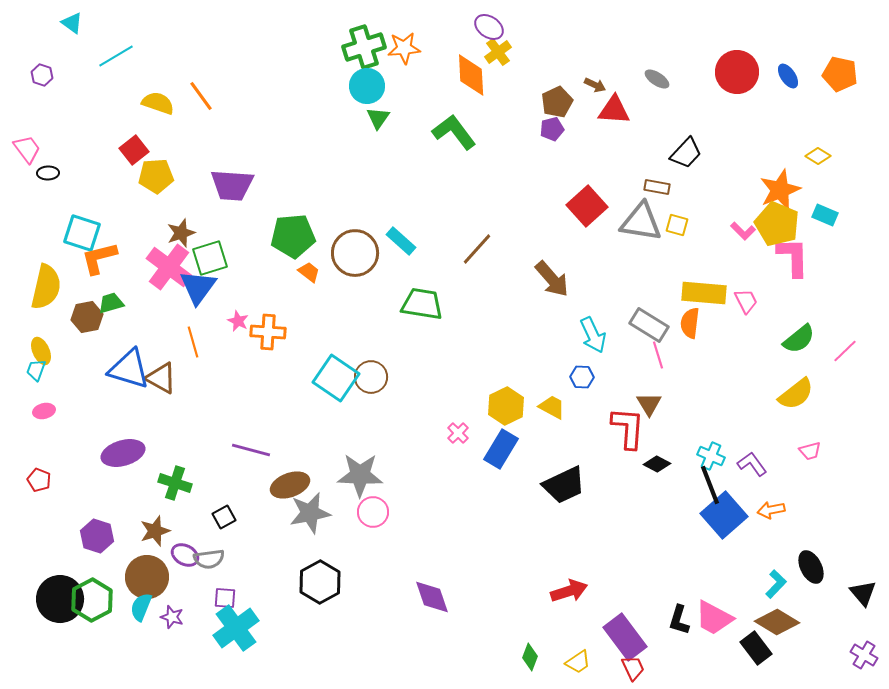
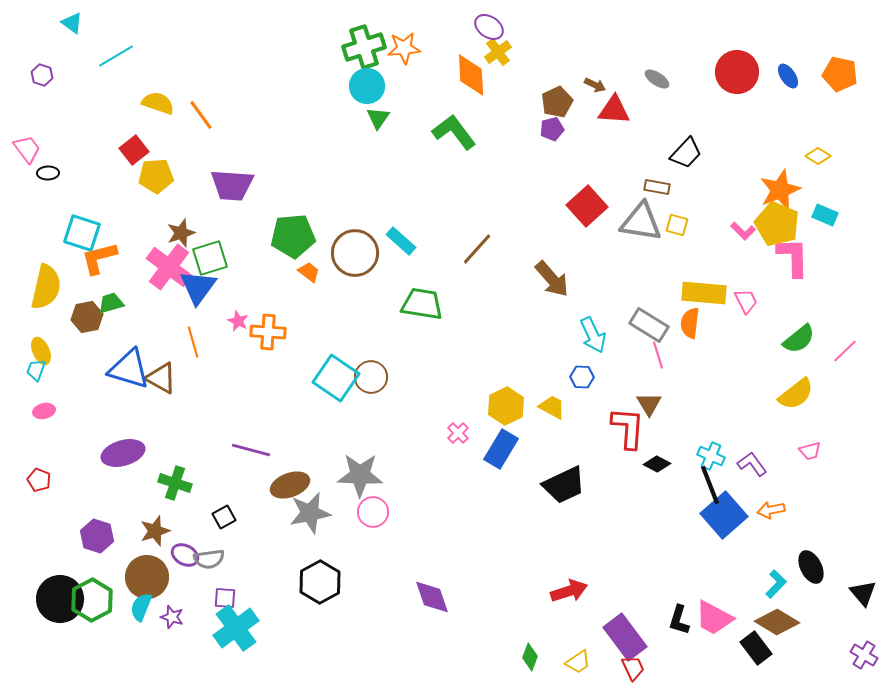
orange line at (201, 96): moved 19 px down
